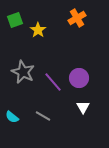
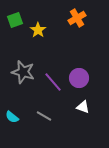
gray star: rotated 10 degrees counterclockwise
white triangle: rotated 40 degrees counterclockwise
gray line: moved 1 px right
